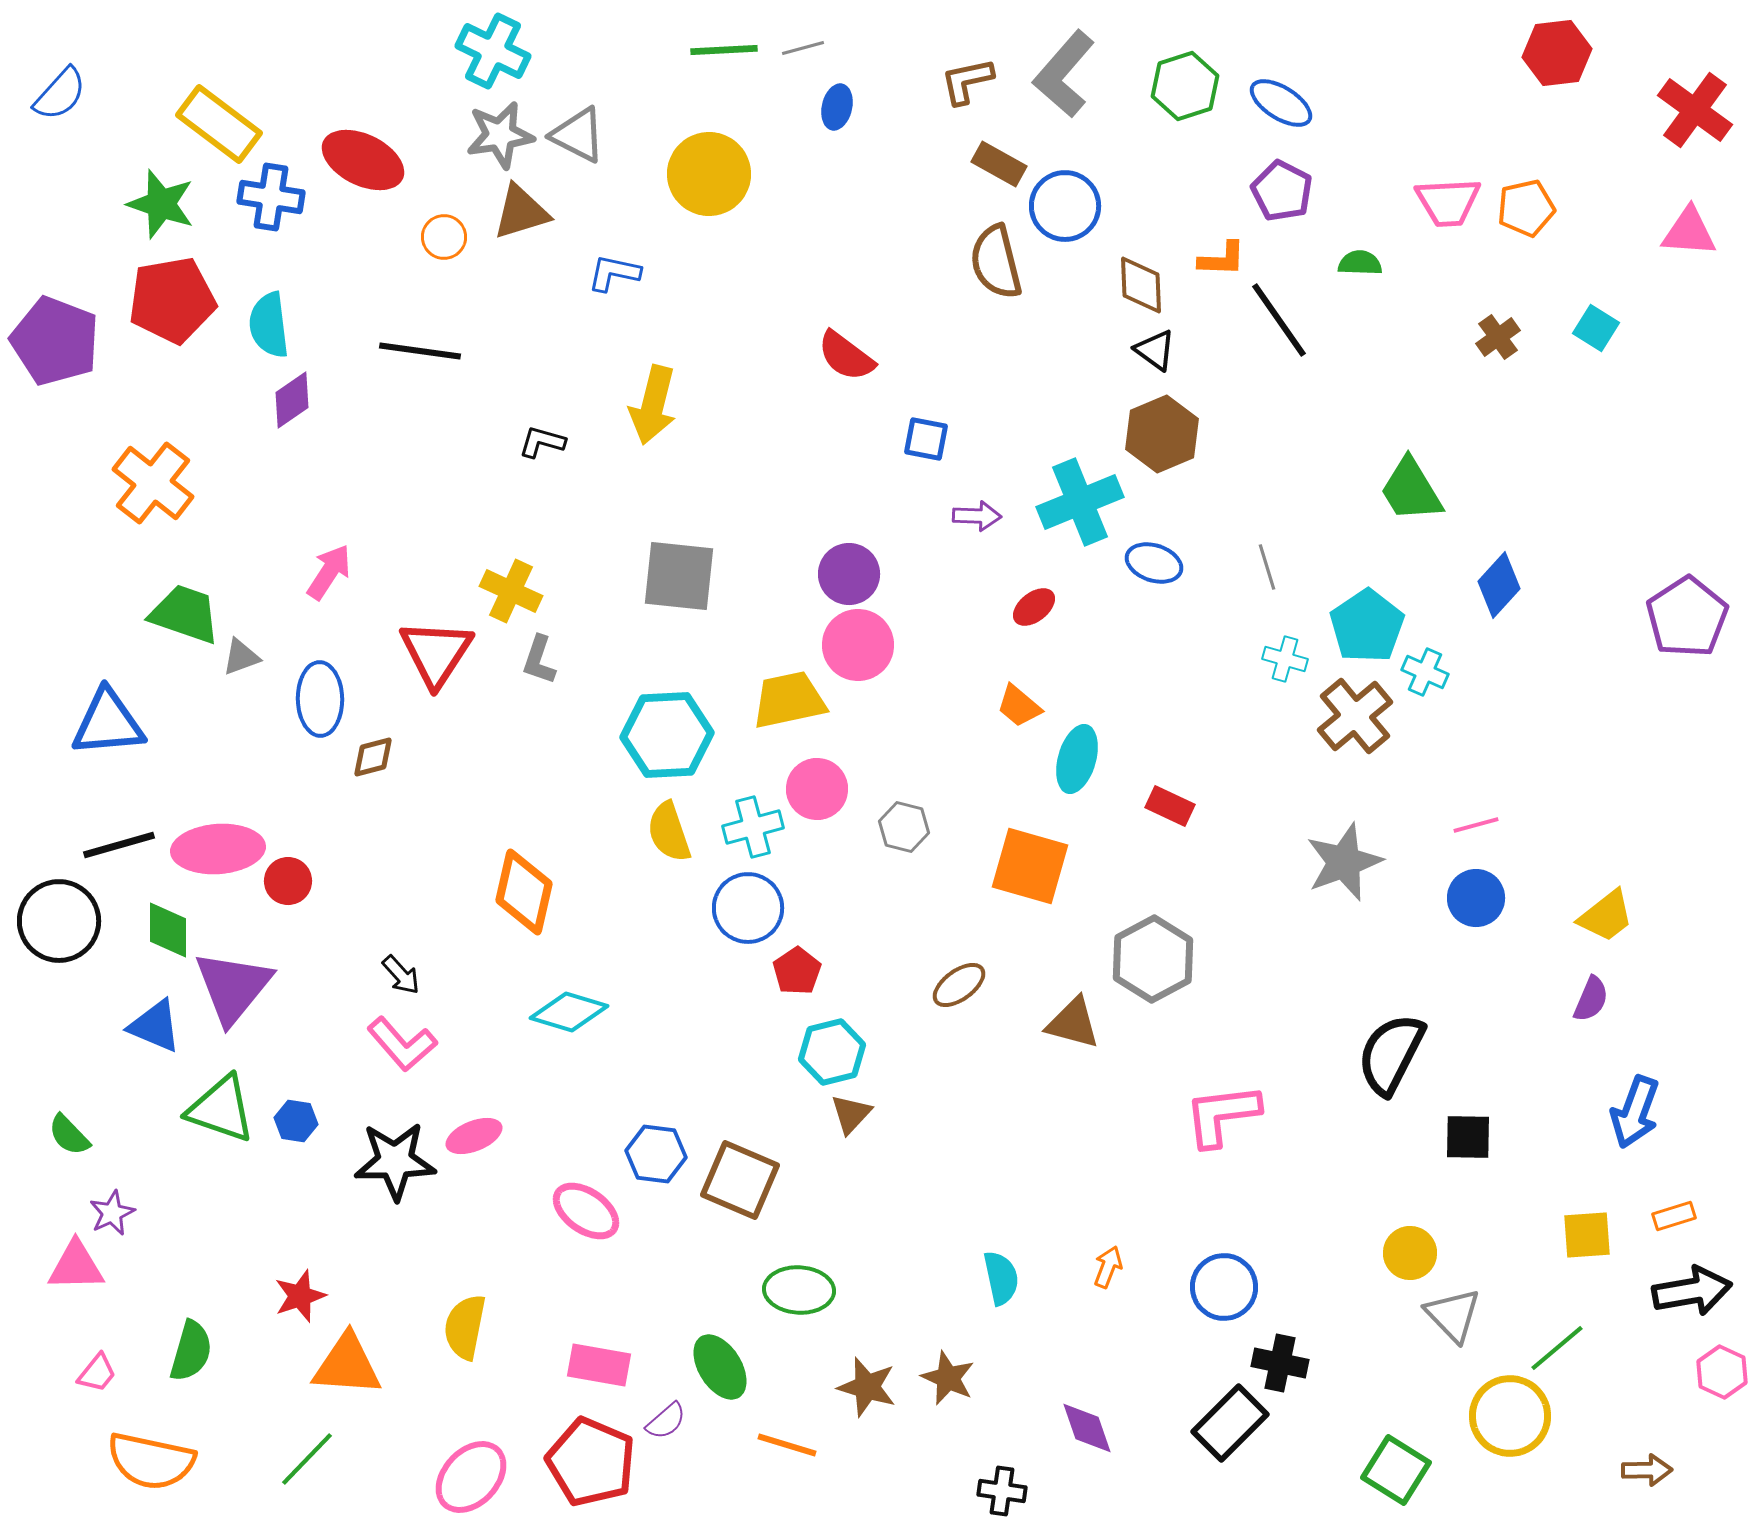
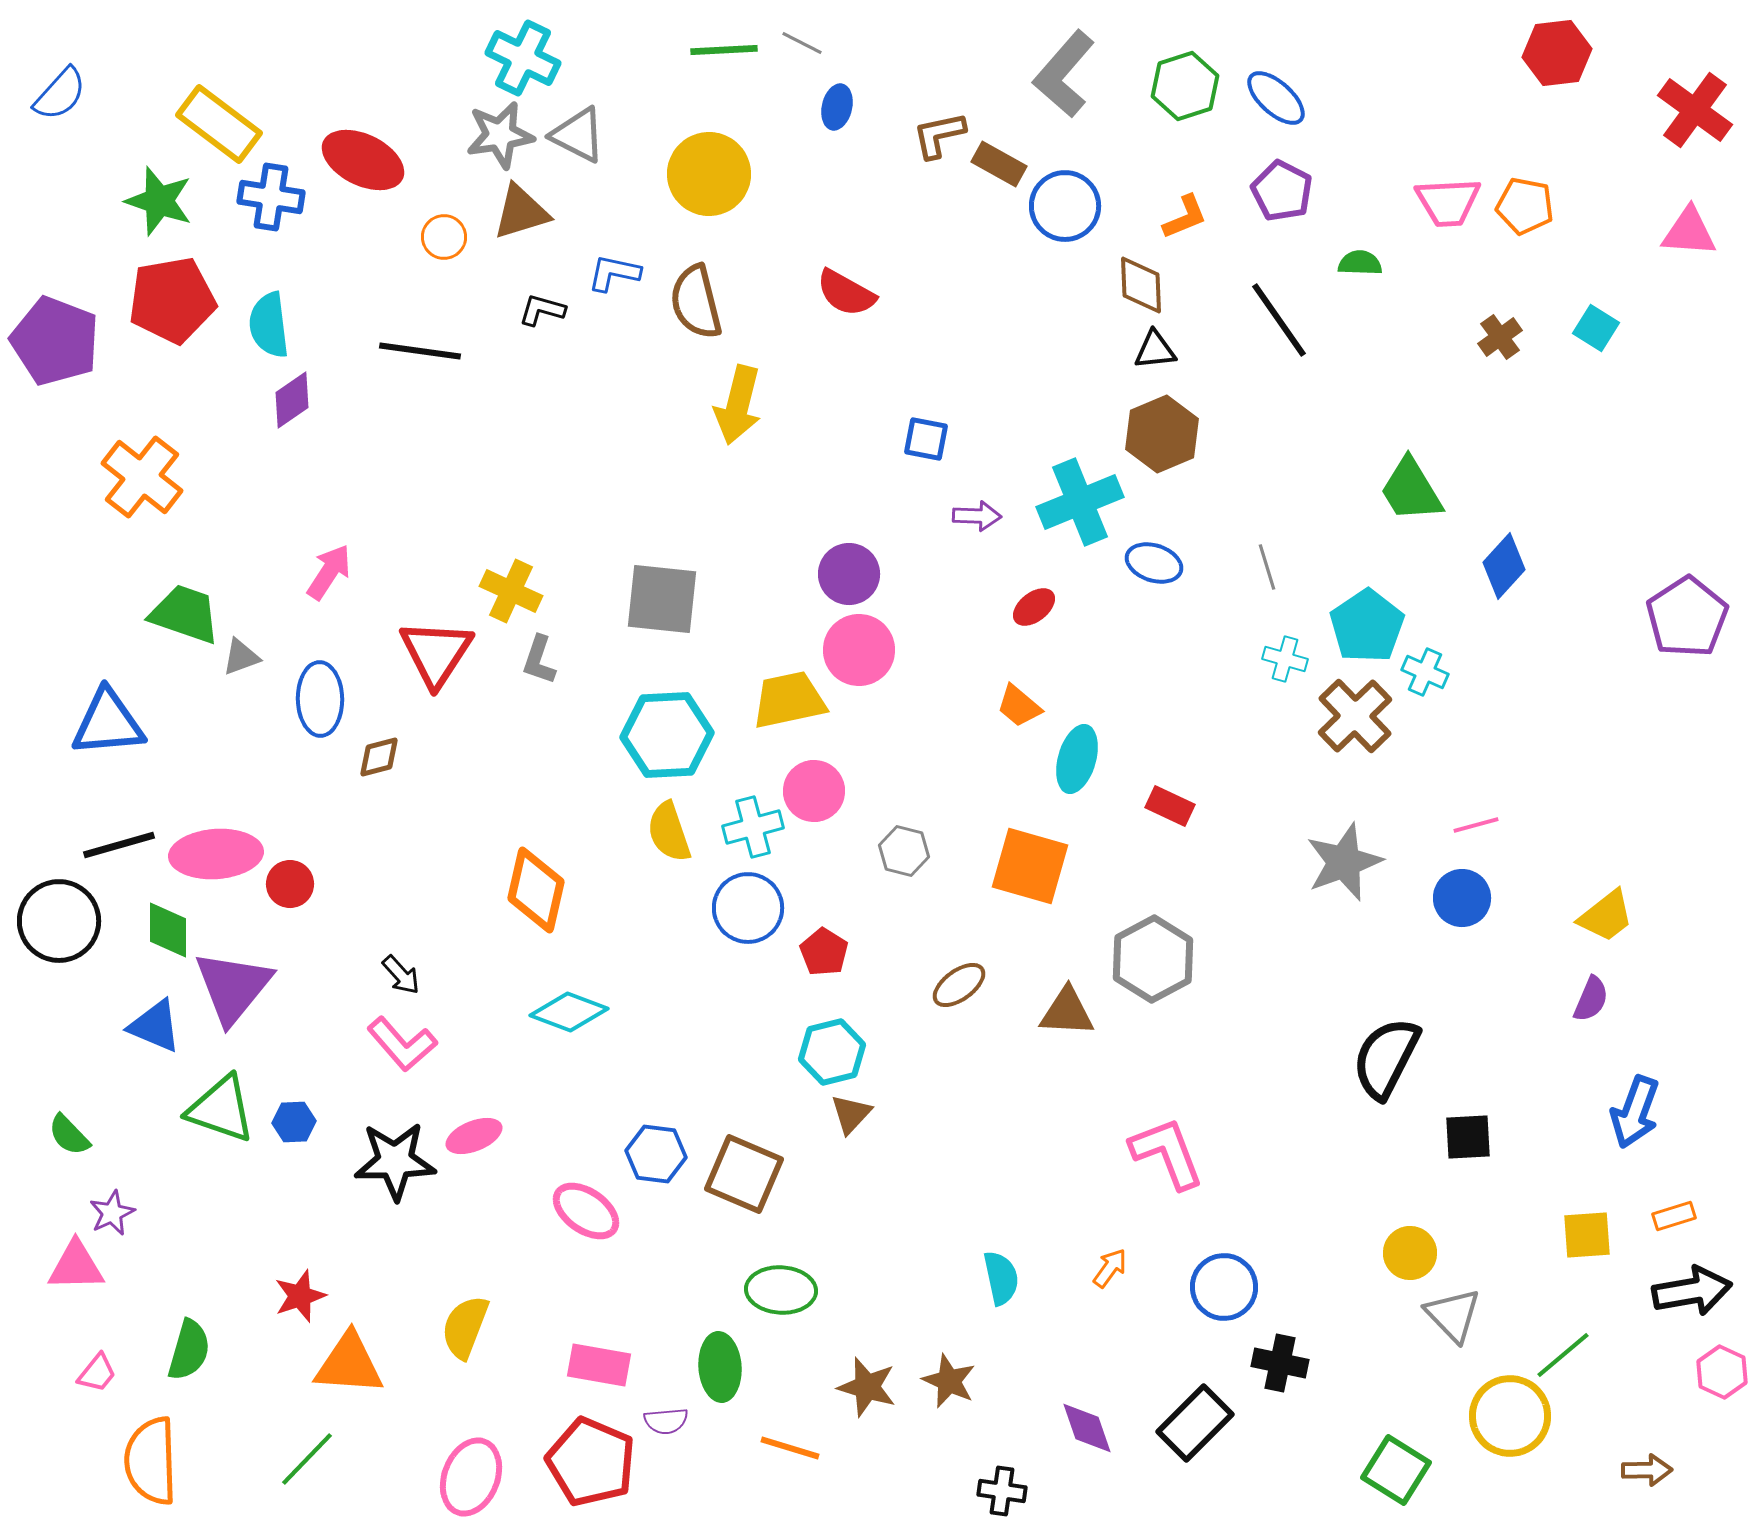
gray line at (803, 48): moved 1 px left, 5 px up; rotated 42 degrees clockwise
cyan cross at (493, 51): moved 30 px right, 7 px down
brown L-shape at (967, 81): moved 28 px left, 54 px down
blue ellipse at (1281, 103): moved 5 px left, 5 px up; rotated 10 degrees clockwise
green star at (161, 204): moved 2 px left, 3 px up
orange pentagon at (1526, 208): moved 1 px left, 2 px up; rotated 24 degrees clockwise
orange L-shape at (1222, 259): moved 37 px left, 42 px up; rotated 24 degrees counterclockwise
brown semicircle at (996, 262): moved 300 px left, 40 px down
brown cross at (1498, 337): moved 2 px right
black triangle at (1155, 350): rotated 42 degrees counterclockwise
red semicircle at (846, 356): moved 63 px up; rotated 8 degrees counterclockwise
yellow arrow at (653, 405): moved 85 px right
black L-shape at (542, 442): moved 132 px up
orange cross at (153, 483): moved 11 px left, 6 px up
gray square at (679, 576): moved 17 px left, 23 px down
blue diamond at (1499, 585): moved 5 px right, 19 px up
pink circle at (858, 645): moved 1 px right, 5 px down
brown cross at (1355, 716): rotated 4 degrees counterclockwise
brown diamond at (373, 757): moved 6 px right
pink circle at (817, 789): moved 3 px left, 2 px down
gray hexagon at (904, 827): moved 24 px down
pink ellipse at (218, 849): moved 2 px left, 5 px down
red circle at (288, 881): moved 2 px right, 3 px down
orange diamond at (524, 892): moved 12 px right, 2 px up
blue circle at (1476, 898): moved 14 px left
red pentagon at (797, 971): moved 27 px right, 19 px up; rotated 6 degrees counterclockwise
cyan diamond at (569, 1012): rotated 4 degrees clockwise
brown triangle at (1073, 1023): moved 6 px left, 11 px up; rotated 12 degrees counterclockwise
black semicircle at (1391, 1054): moved 5 px left, 4 px down
pink L-shape at (1222, 1115): moved 55 px left, 38 px down; rotated 76 degrees clockwise
blue hexagon at (296, 1121): moved 2 px left, 1 px down; rotated 12 degrees counterclockwise
black square at (1468, 1137): rotated 4 degrees counterclockwise
brown square at (740, 1180): moved 4 px right, 6 px up
orange arrow at (1108, 1267): moved 2 px right, 1 px down; rotated 15 degrees clockwise
green ellipse at (799, 1290): moved 18 px left
yellow semicircle at (465, 1327): rotated 10 degrees clockwise
green line at (1557, 1348): moved 6 px right, 7 px down
green semicircle at (191, 1351): moved 2 px left, 1 px up
orange triangle at (347, 1365): moved 2 px right, 1 px up
green ellipse at (720, 1367): rotated 28 degrees clockwise
brown star at (948, 1378): moved 1 px right, 3 px down
purple semicircle at (666, 1421): rotated 36 degrees clockwise
black rectangle at (1230, 1423): moved 35 px left
orange line at (787, 1445): moved 3 px right, 3 px down
orange semicircle at (151, 1461): rotated 76 degrees clockwise
pink ellipse at (471, 1477): rotated 22 degrees counterclockwise
